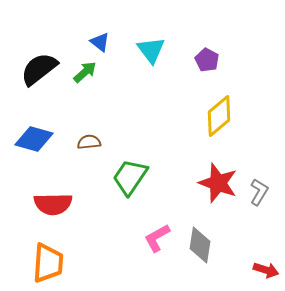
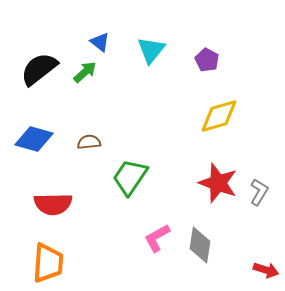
cyan triangle: rotated 16 degrees clockwise
yellow diamond: rotated 24 degrees clockwise
